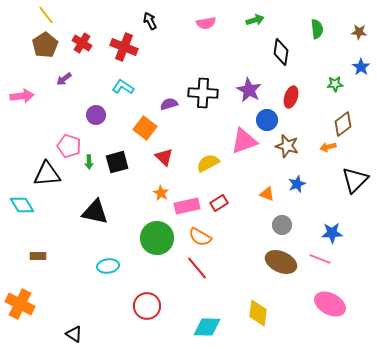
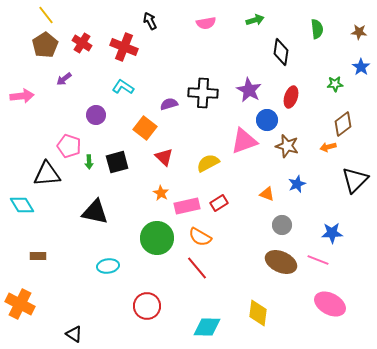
pink line at (320, 259): moved 2 px left, 1 px down
